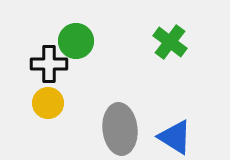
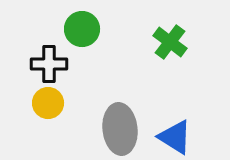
green circle: moved 6 px right, 12 px up
